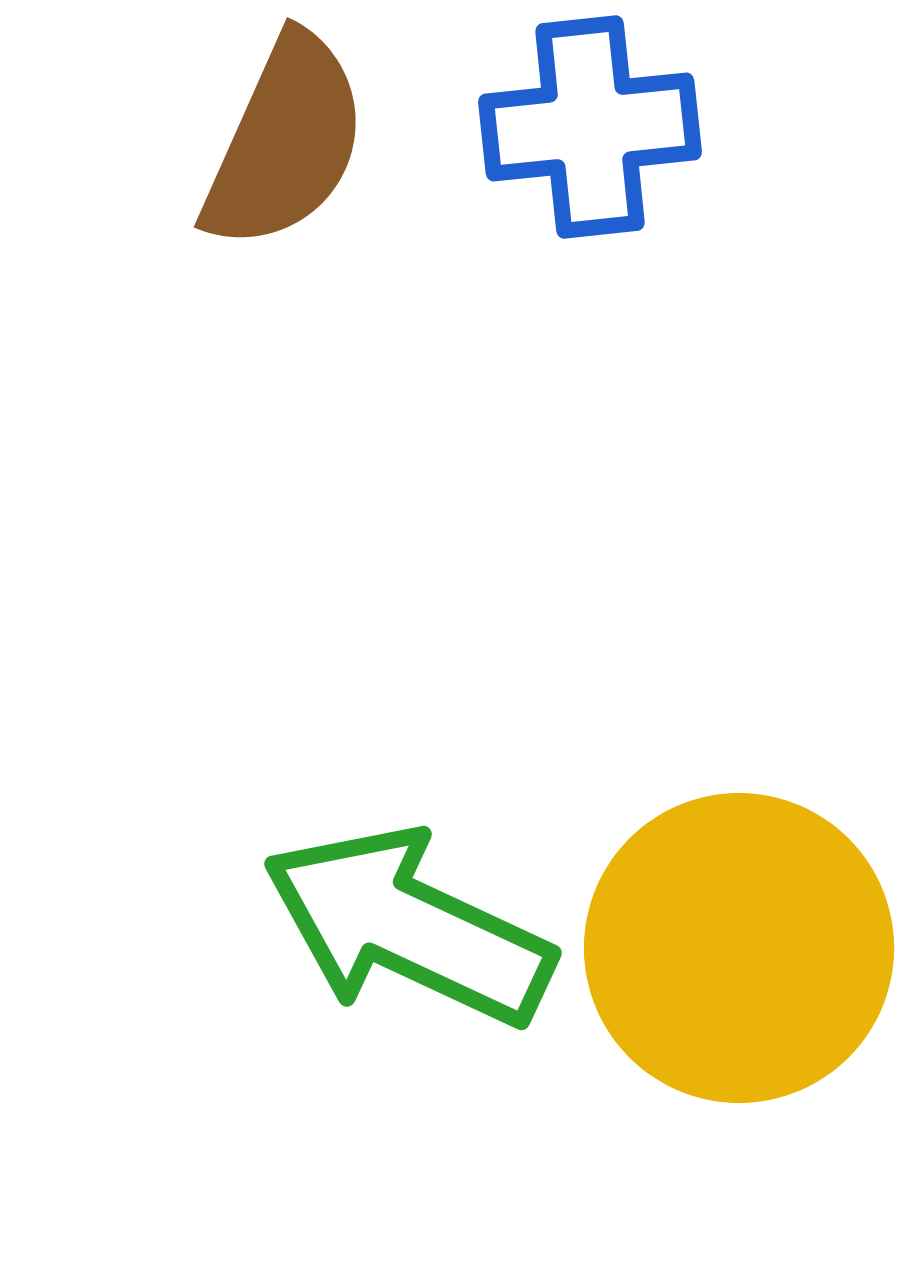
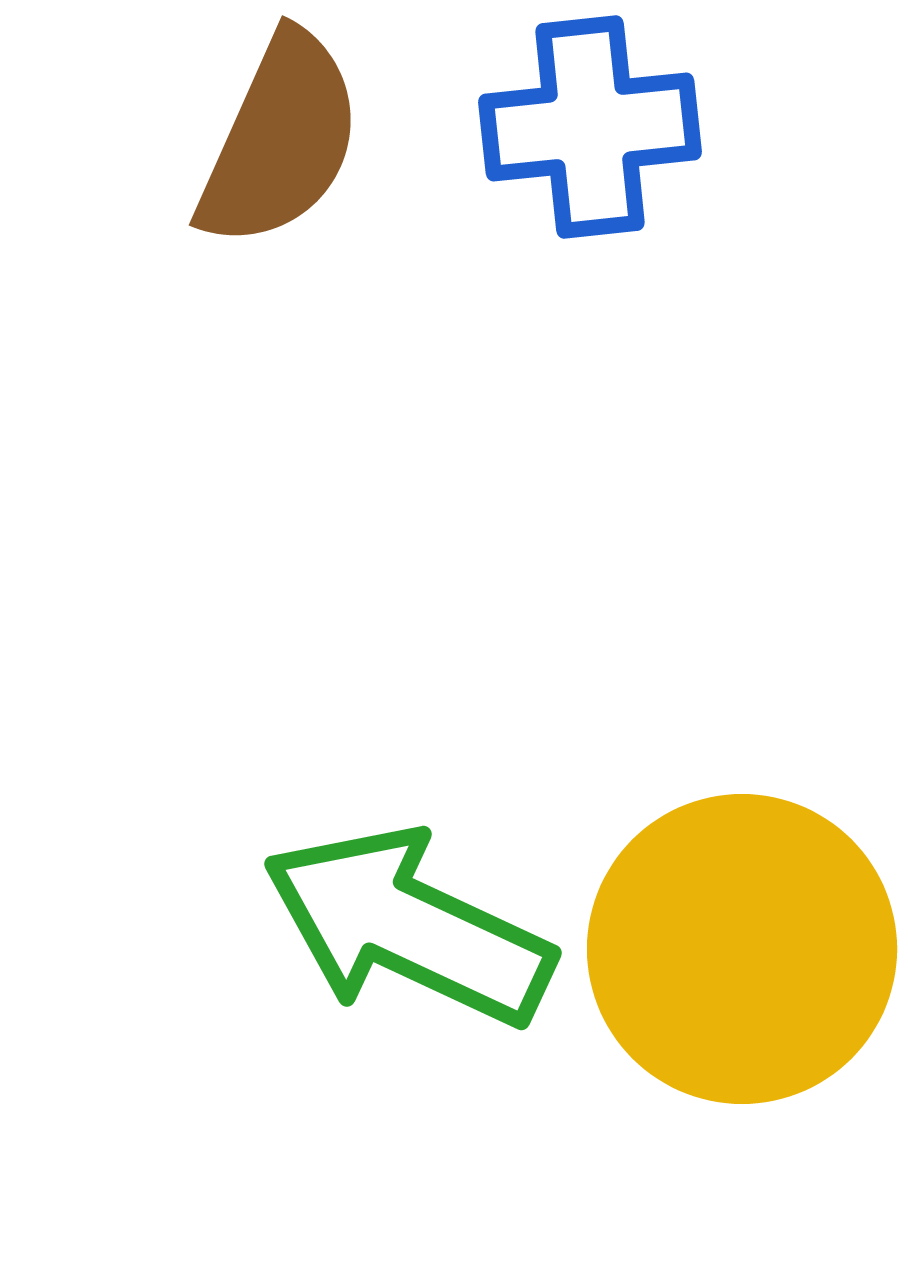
brown semicircle: moved 5 px left, 2 px up
yellow circle: moved 3 px right, 1 px down
